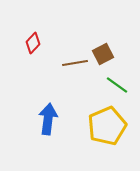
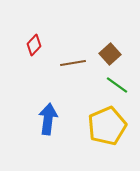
red diamond: moved 1 px right, 2 px down
brown square: moved 7 px right; rotated 15 degrees counterclockwise
brown line: moved 2 px left
